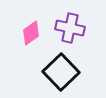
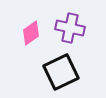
black square: rotated 18 degrees clockwise
